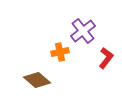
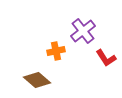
orange cross: moved 4 px left, 1 px up
red L-shape: rotated 110 degrees clockwise
